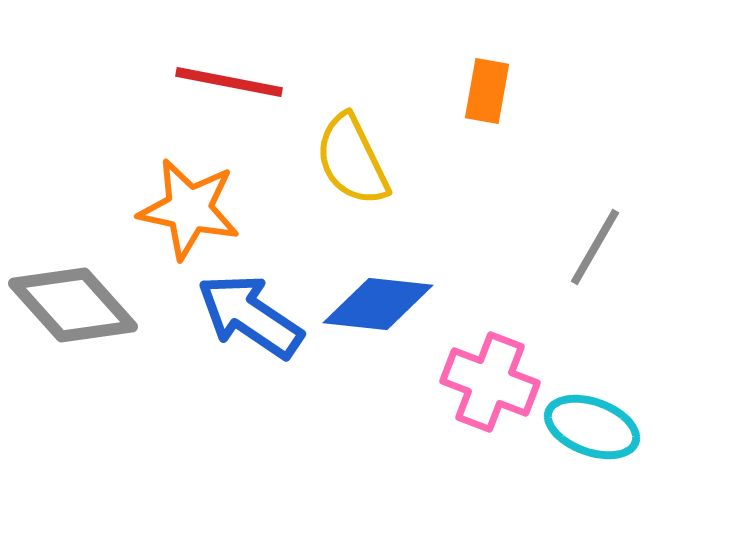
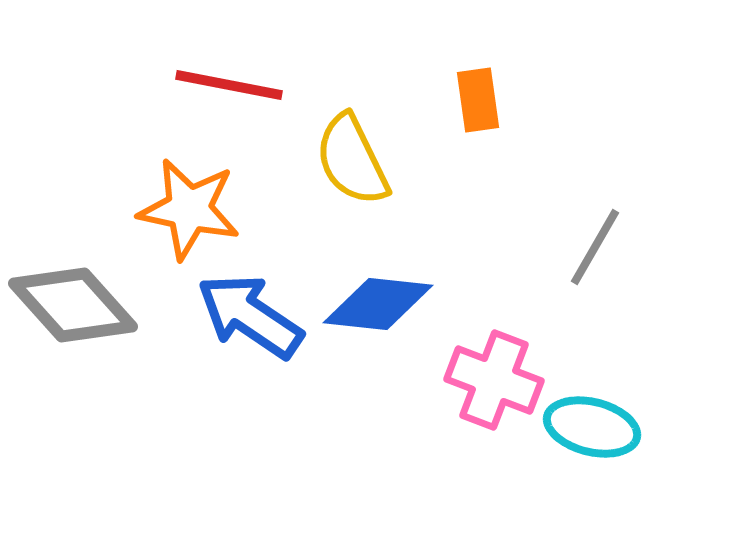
red line: moved 3 px down
orange rectangle: moved 9 px left, 9 px down; rotated 18 degrees counterclockwise
pink cross: moved 4 px right, 2 px up
cyan ellipse: rotated 6 degrees counterclockwise
